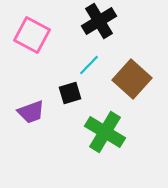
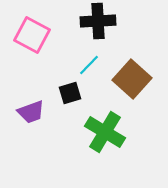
black cross: moved 1 px left; rotated 28 degrees clockwise
